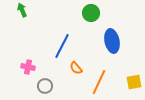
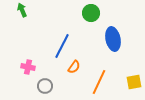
blue ellipse: moved 1 px right, 2 px up
orange semicircle: moved 2 px left, 1 px up; rotated 104 degrees counterclockwise
